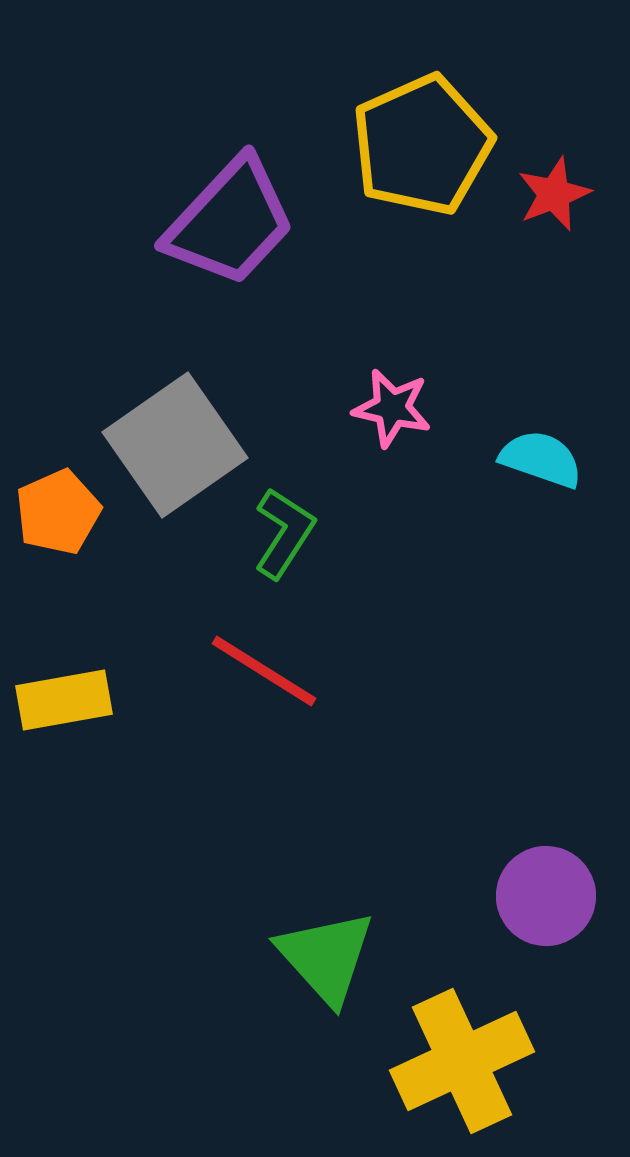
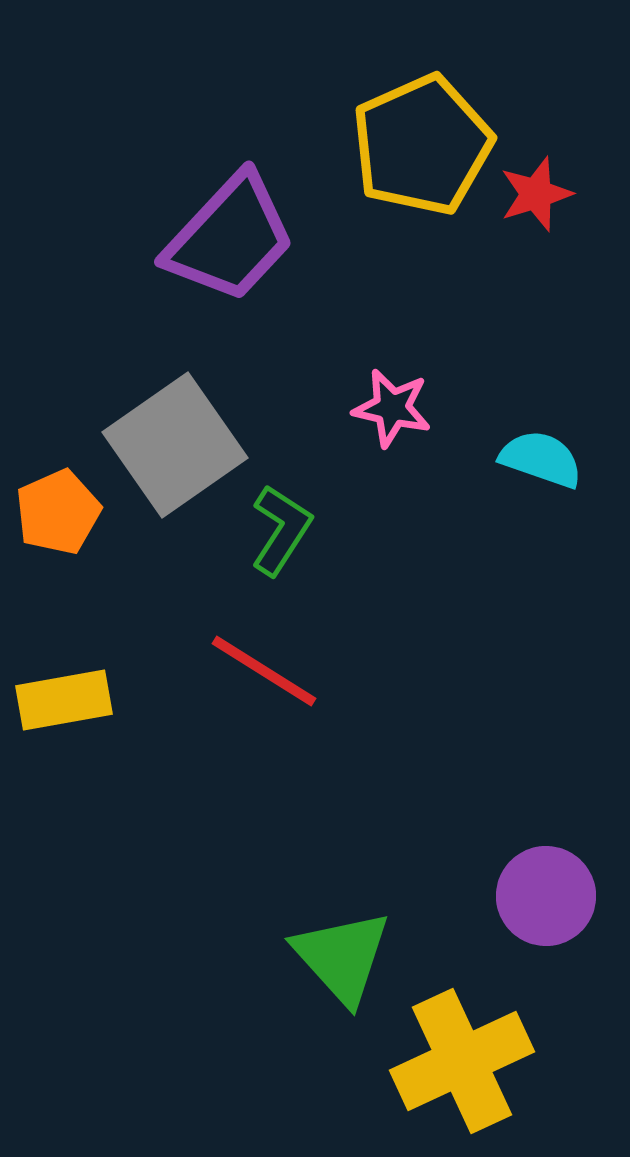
red star: moved 18 px left; rotated 4 degrees clockwise
purple trapezoid: moved 16 px down
green L-shape: moved 3 px left, 3 px up
green triangle: moved 16 px right
